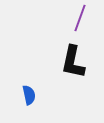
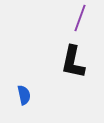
blue semicircle: moved 5 px left
